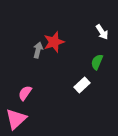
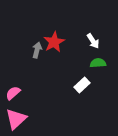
white arrow: moved 9 px left, 9 px down
red star: rotated 10 degrees counterclockwise
gray arrow: moved 1 px left
green semicircle: moved 1 px right, 1 px down; rotated 63 degrees clockwise
pink semicircle: moved 12 px left; rotated 14 degrees clockwise
